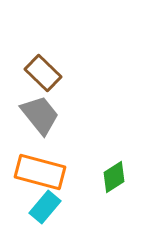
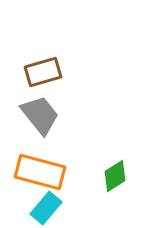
brown rectangle: moved 1 px up; rotated 60 degrees counterclockwise
green diamond: moved 1 px right, 1 px up
cyan rectangle: moved 1 px right, 1 px down
